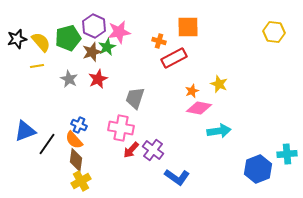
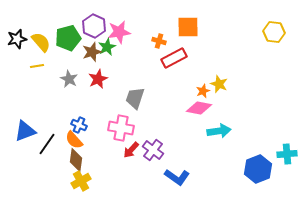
orange star: moved 11 px right
